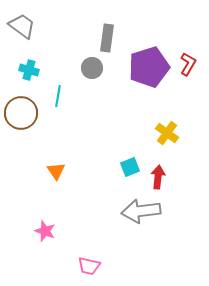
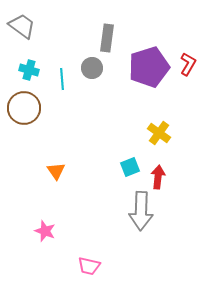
cyan line: moved 4 px right, 17 px up; rotated 15 degrees counterclockwise
brown circle: moved 3 px right, 5 px up
yellow cross: moved 8 px left
gray arrow: rotated 81 degrees counterclockwise
